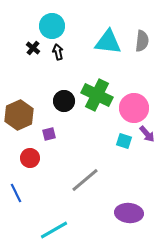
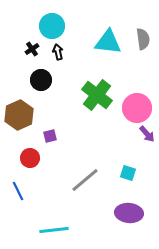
gray semicircle: moved 1 px right, 2 px up; rotated 15 degrees counterclockwise
black cross: moved 1 px left, 1 px down; rotated 16 degrees clockwise
green cross: rotated 12 degrees clockwise
black circle: moved 23 px left, 21 px up
pink circle: moved 3 px right
purple square: moved 1 px right, 2 px down
cyan square: moved 4 px right, 32 px down
blue line: moved 2 px right, 2 px up
cyan line: rotated 24 degrees clockwise
